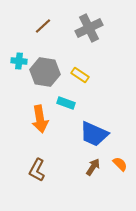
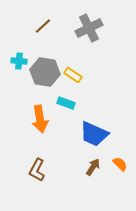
yellow rectangle: moved 7 px left
